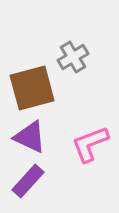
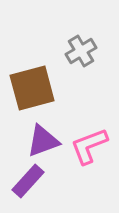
gray cross: moved 8 px right, 6 px up
purple triangle: moved 13 px right, 4 px down; rotated 45 degrees counterclockwise
pink L-shape: moved 1 px left, 2 px down
